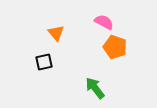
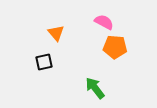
orange pentagon: rotated 15 degrees counterclockwise
